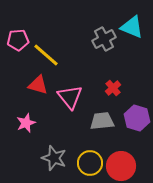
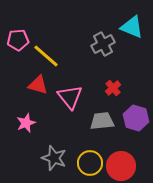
gray cross: moved 1 px left, 5 px down
yellow line: moved 1 px down
purple hexagon: moved 1 px left
